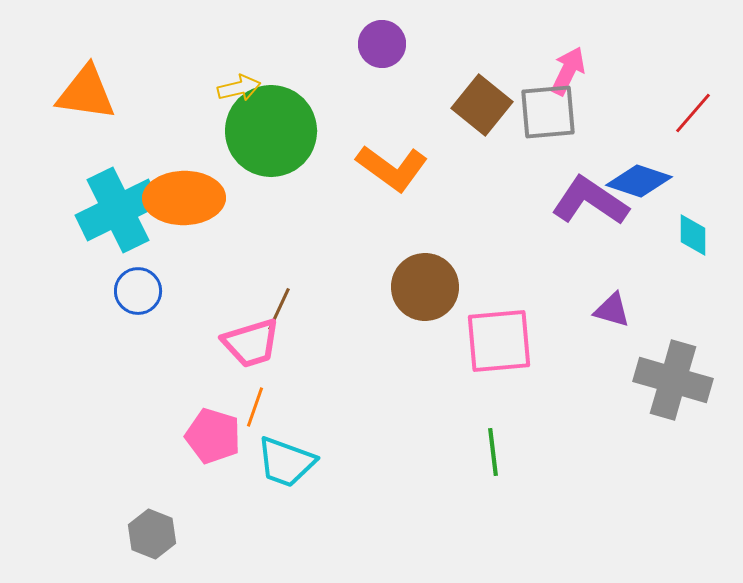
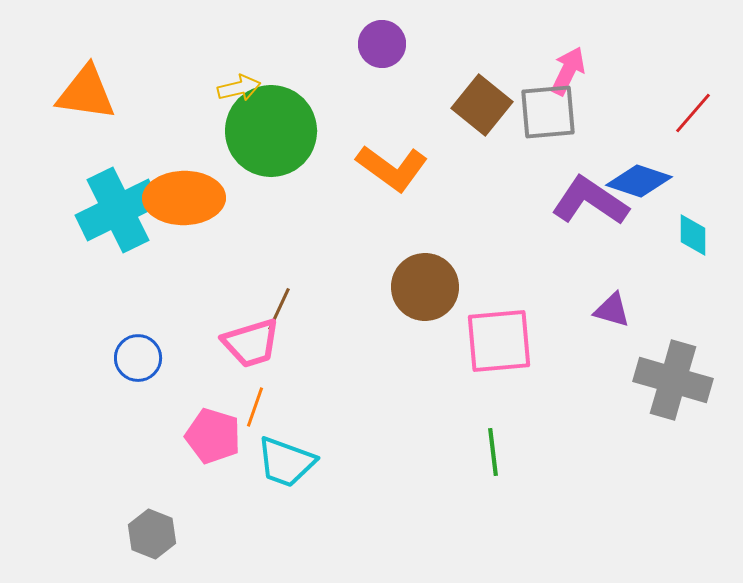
blue circle: moved 67 px down
